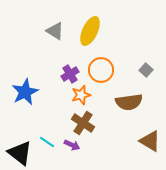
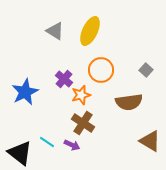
purple cross: moved 6 px left, 5 px down; rotated 18 degrees counterclockwise
